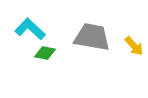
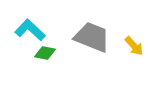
cyan L-shape: moved 1 px down
gray trapezoid: rotated 12 degrees clockwise
